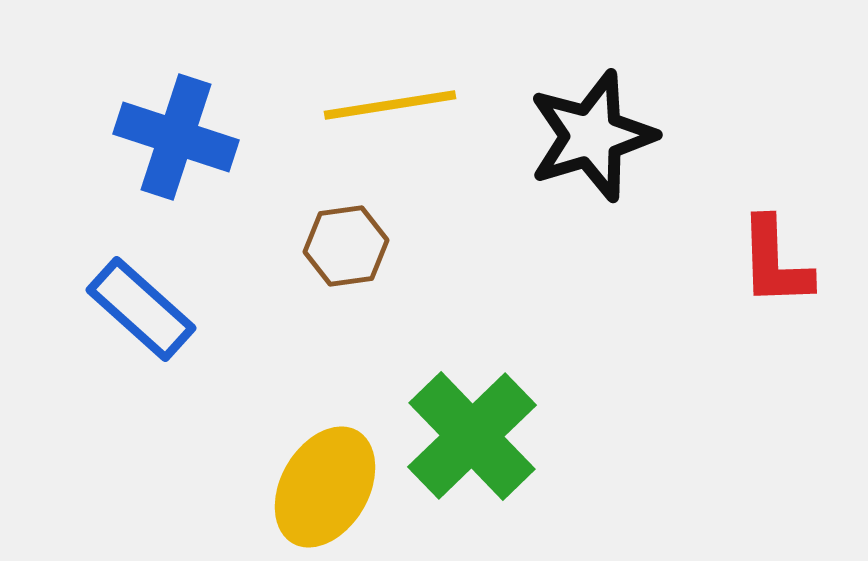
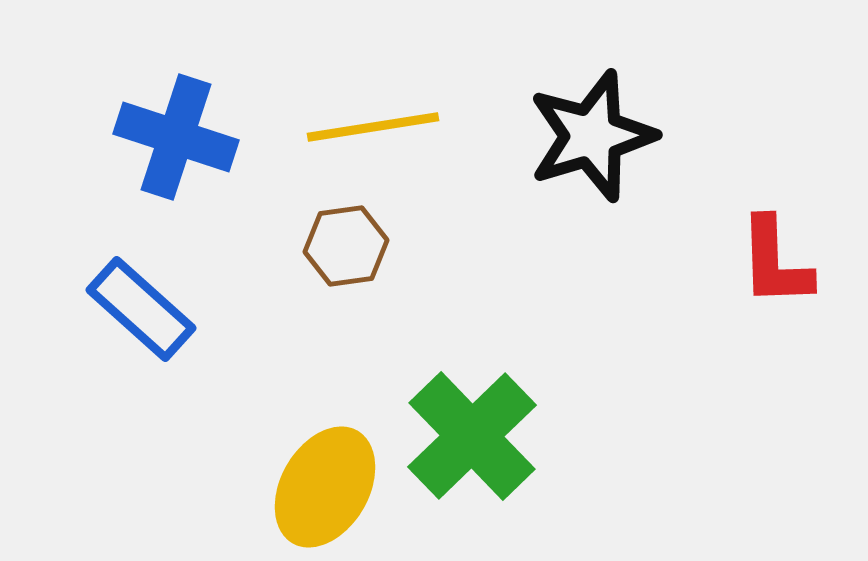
yellow line: moved 17 px left, 22 px down
